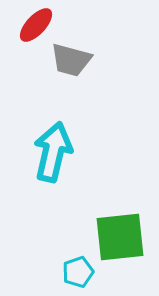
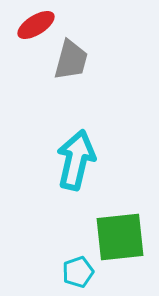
red ellipse: rotated 15 degrees clockwise
gray trapezoid: rotated 90 degrees counterclockwise
cyan arrow: moved 23 px right, 8 px down
